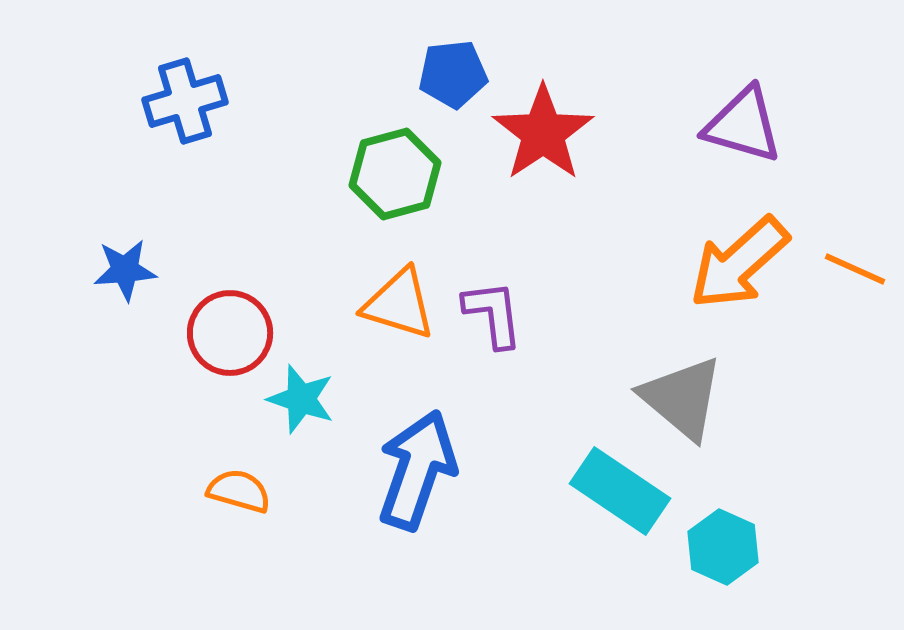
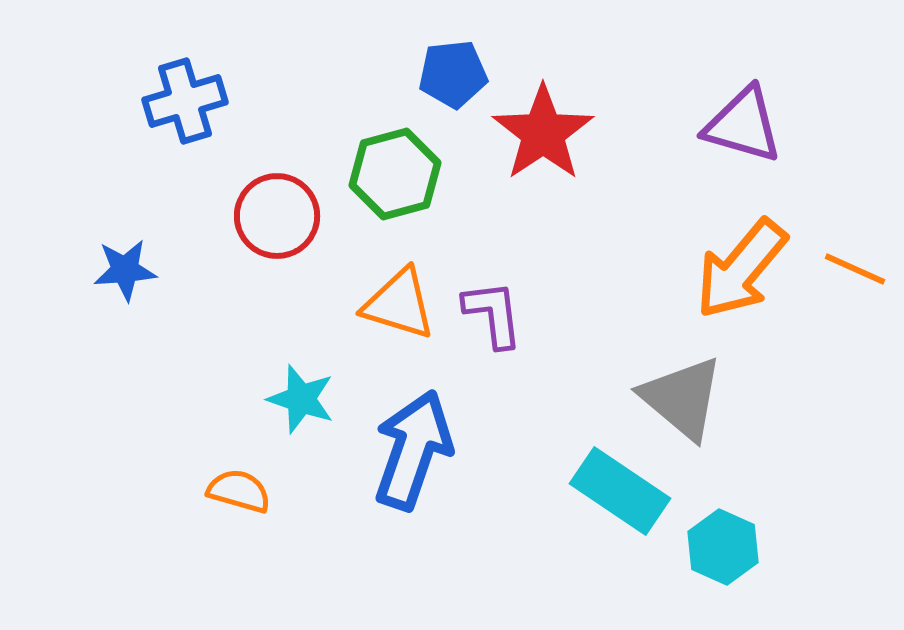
orange arrow: moved 2 px right, 6 px down; rotated 8 degrees counterclockwise
red circle: moved 47 px right, 117 px up
blue arrow: moved 4 px left, 20 px up
